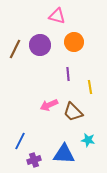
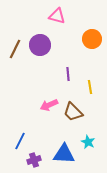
orange circle: moved 18 px right, 3 px up
cyan star: moved 2 px down; rotated 16 degrees clockwise
